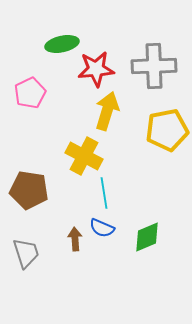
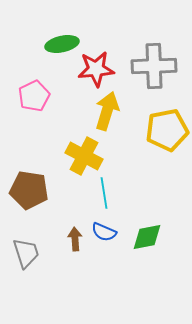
pink pentagon: moved 4 px right, 3 px down
blue semicircle: moved 2 px right, 4 px down
green diamond: rotated 12 degrees clockwise
